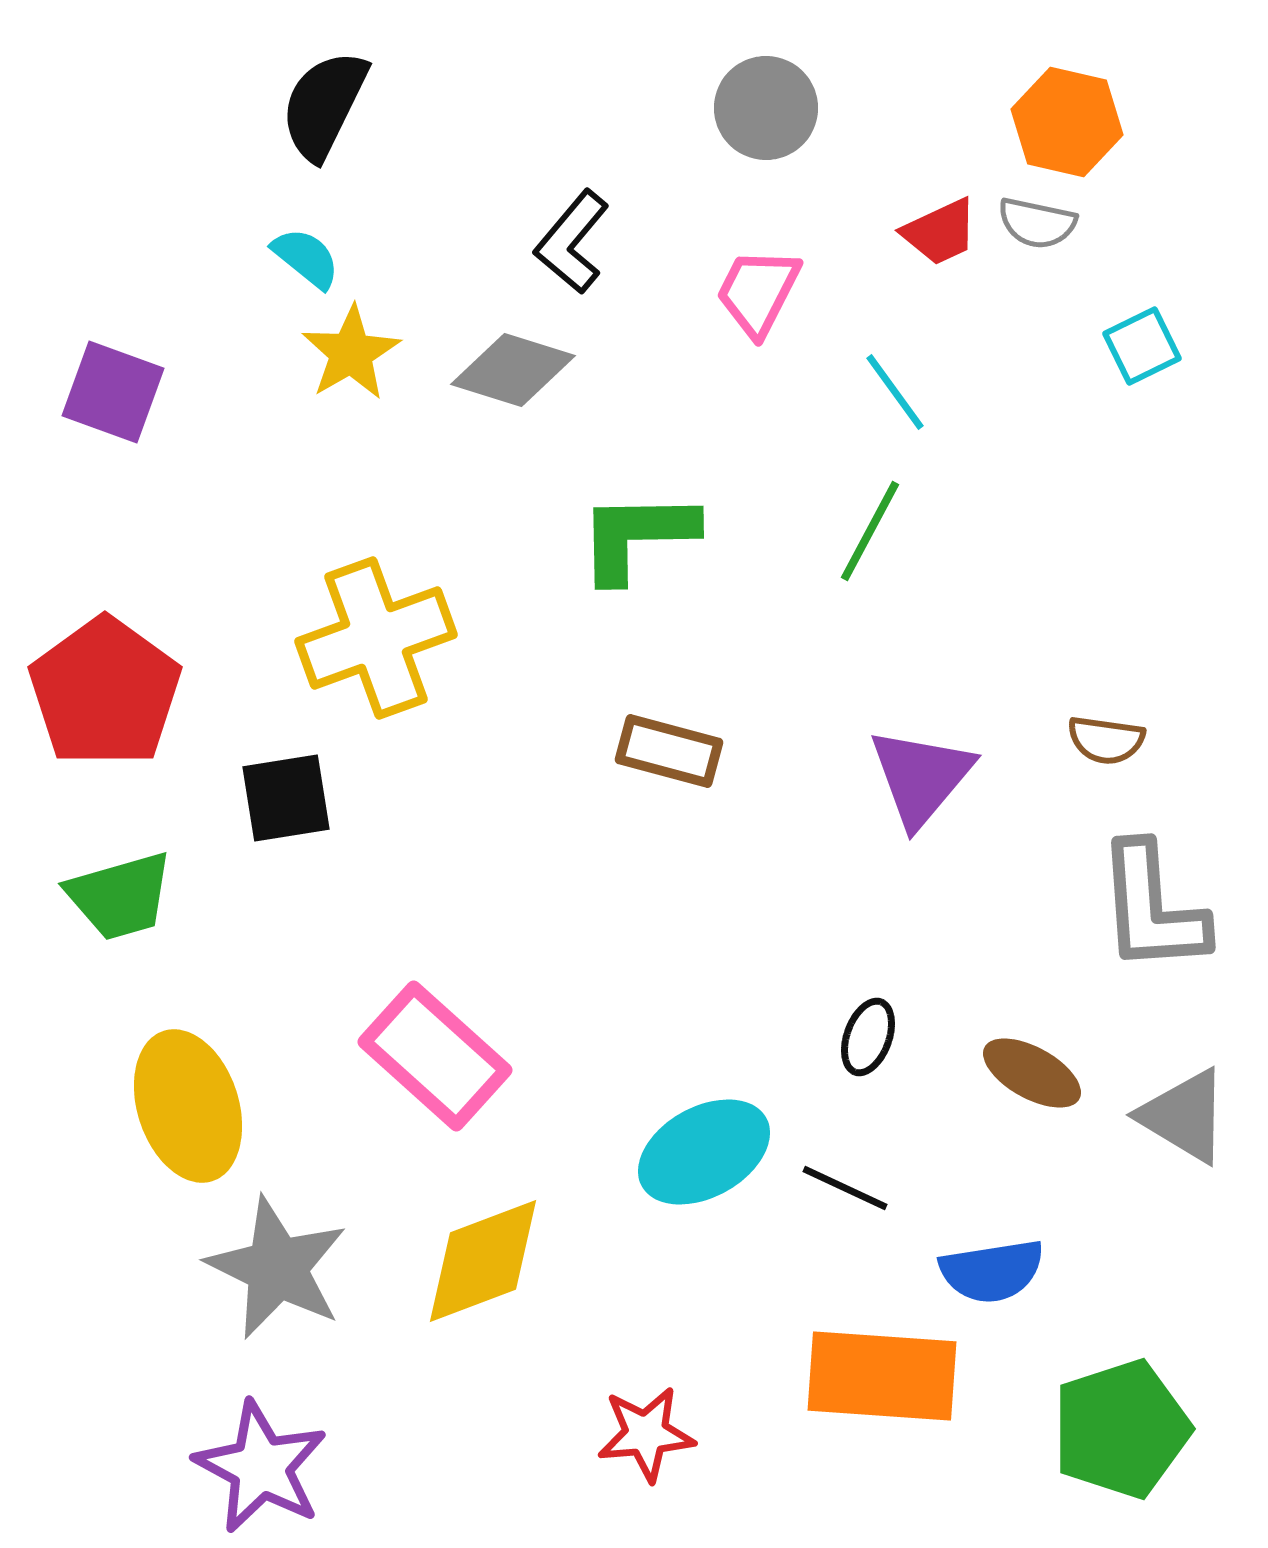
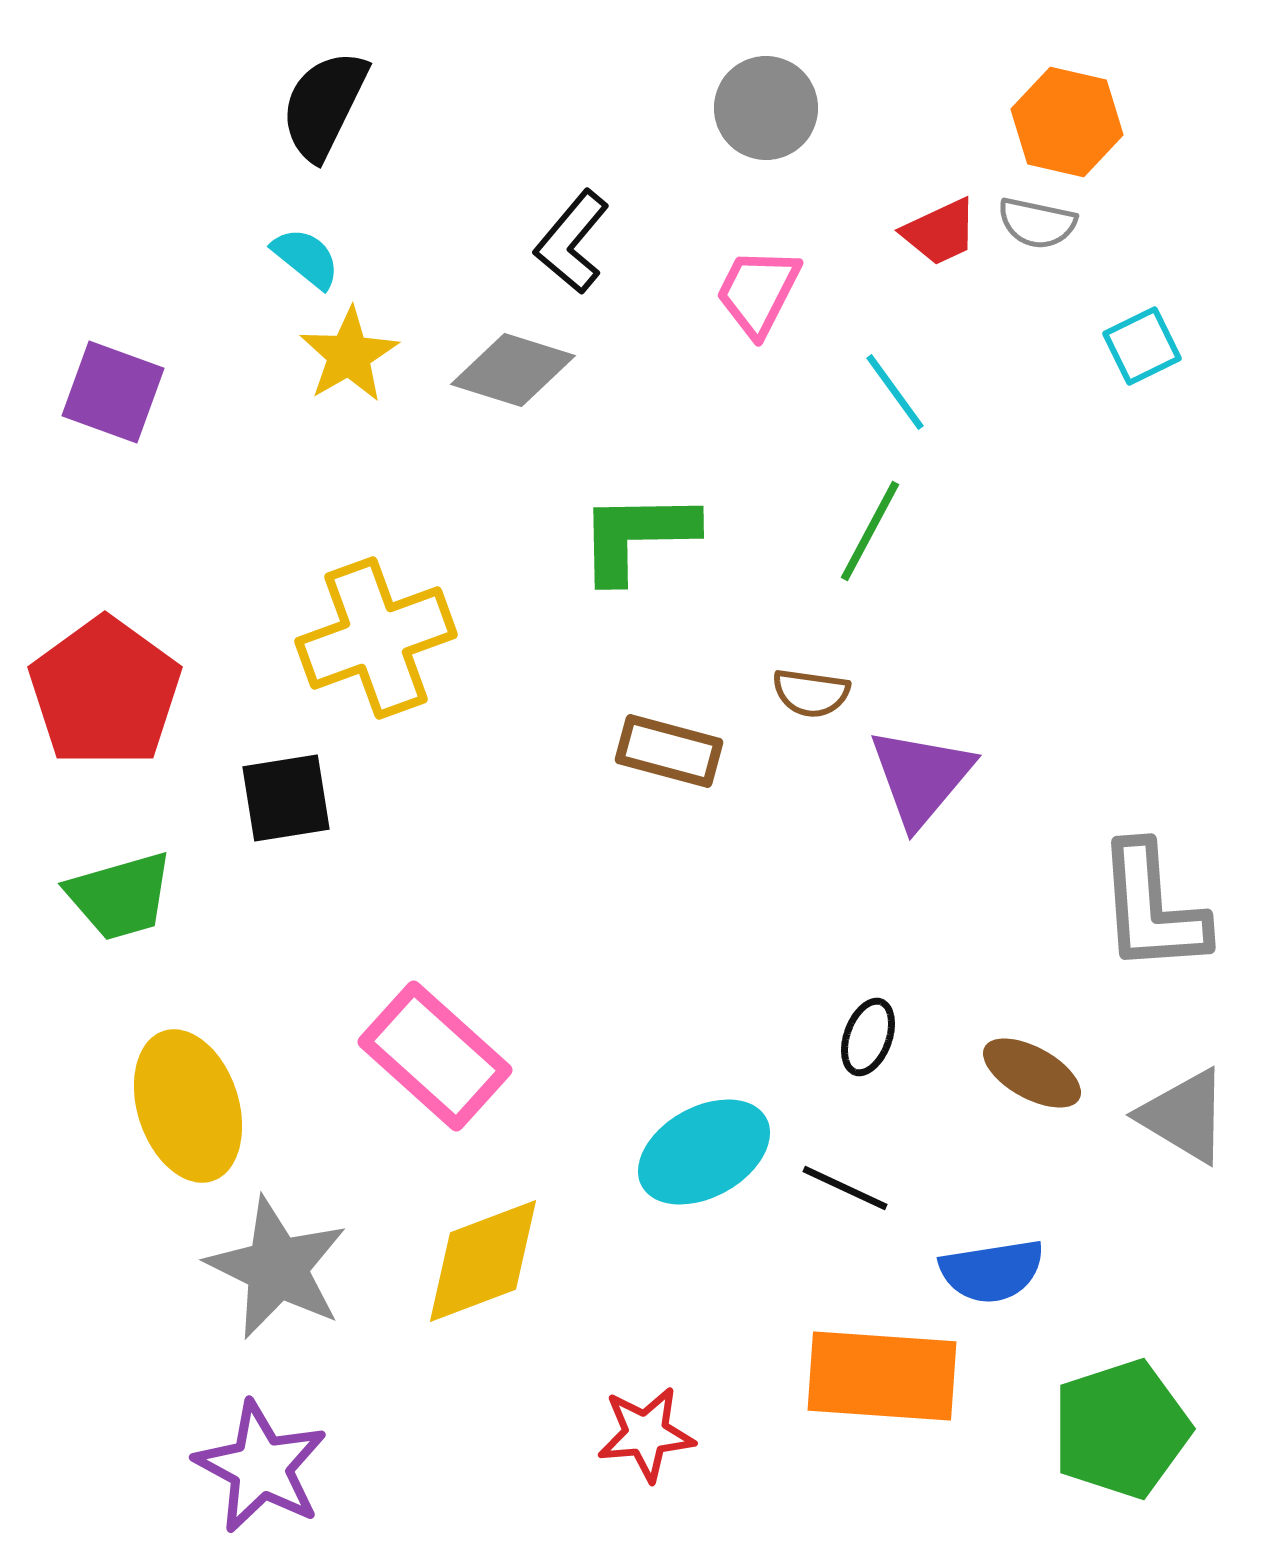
yellow star: moved 2 px left, 2 px down
brown semicircle: moved 295 px left, 47 px up
